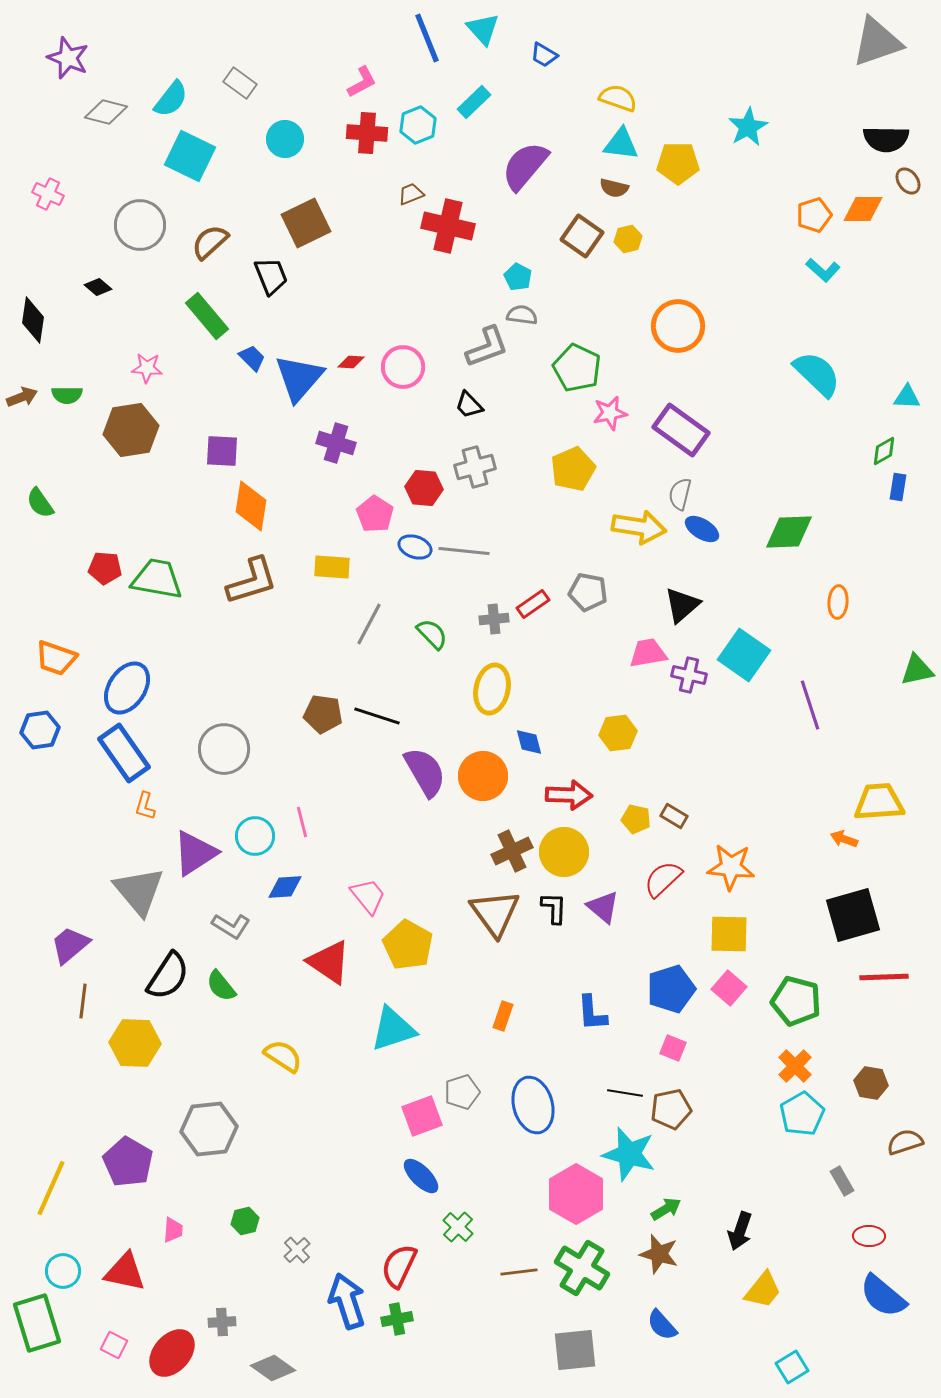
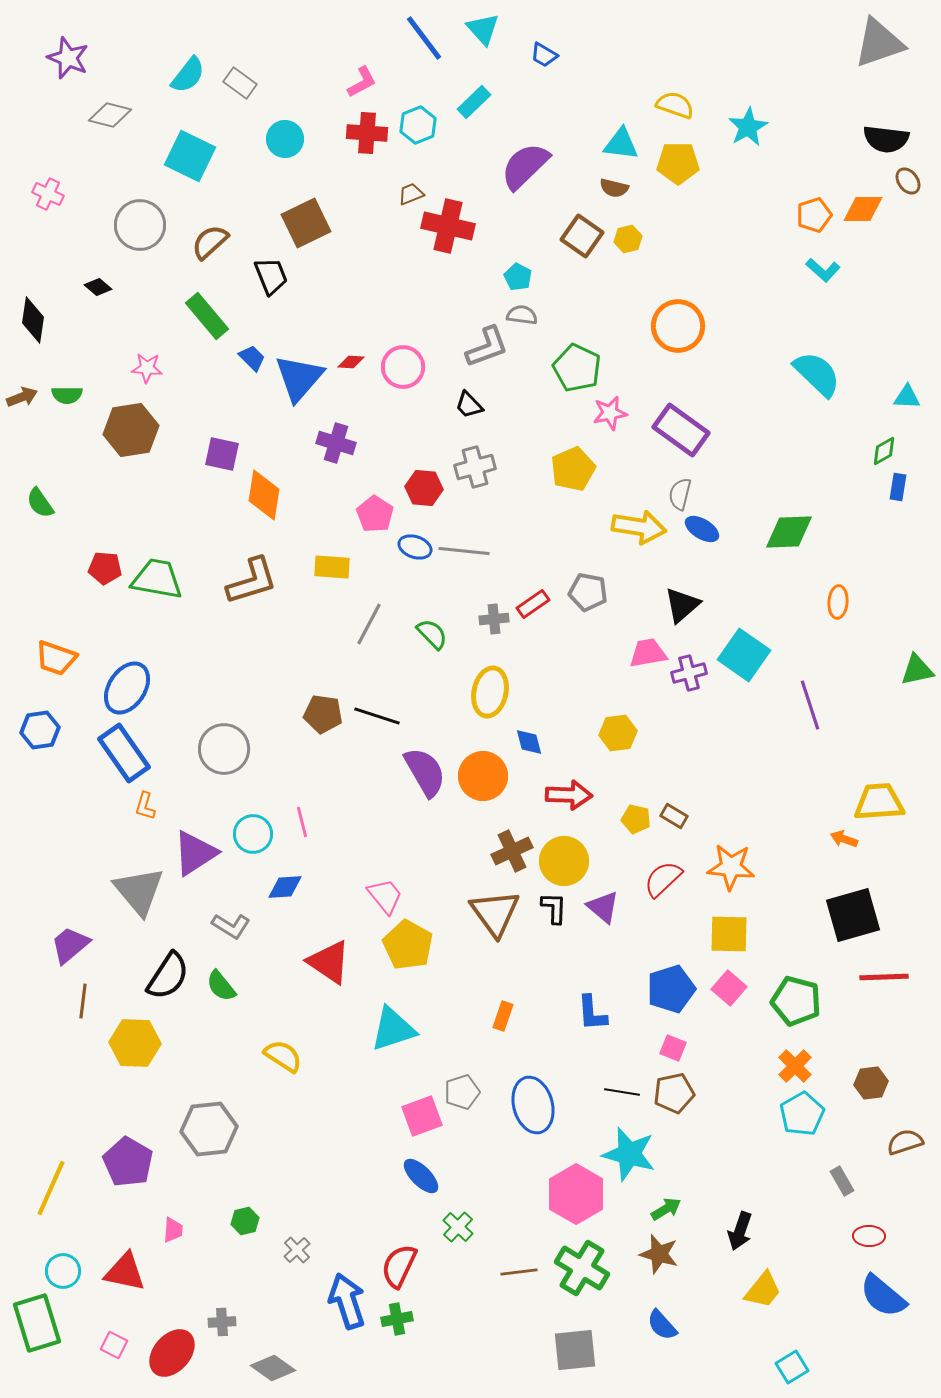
blue line at (427, 38): moved 3 px left; rotated 15 degrees counterclockwise
gray triangle at (877, 42): moved 2 px right, 1 px down
yellow semicircle at (618, 98): moved 57 px right, 7 px down
cyan semicircle at (171, 99): moved 17 px right, 24 px up
gray diamond at (106, 112): moved 4 px right, 3 px down
black semicircle at (886, 139): rotated 6 degrees clockwise
purple semicircle at (525, 166): rotated 6 degrees clockwise
purple square at (222, 451): moved 3 px down; rotated 9 degrees clockwise
orange diamond at (251, 506): moved 13 px right, 11 px up
purple cross at (689, 675): moved 2 px up; rotated 28 degrees counterclockwise
yellow ellipse at (492, 689): moved 2 px left, 3 px down
cyan circle at (255, 836): moved 2 px left, 2 px up
yellow circle at (564, 852): moved 9 px down
pink trapezoid at (368, 896): moved 17 px right
brown hexagon at (871, 1083): rotated 16 degrees counterclockwise
black line at (625, 1093): moved 3 px left, 1 px up
brown pentagon at (671, 1109): moved 3 px right, 16 px up
